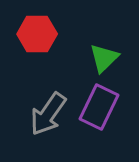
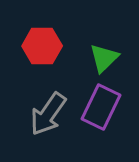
red hexagon: moved 5 px right, 12 px down
purple rectangle: moved 2 px right
